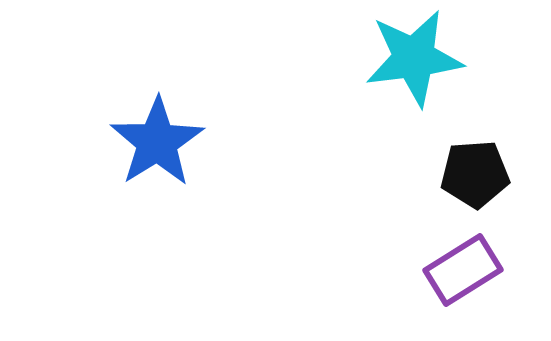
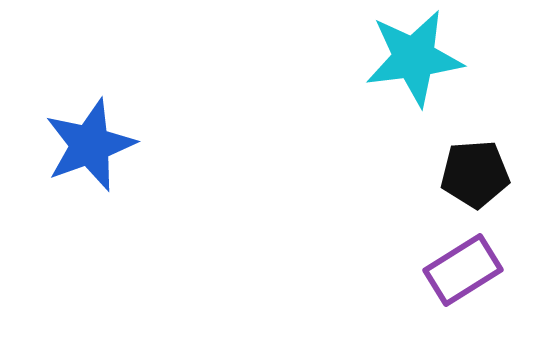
blue star: moved 67 px left, 3 px down; rotated 12 degrees clockwise
